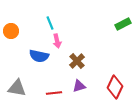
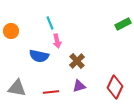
red line: moved 3 px left, 1 px up
